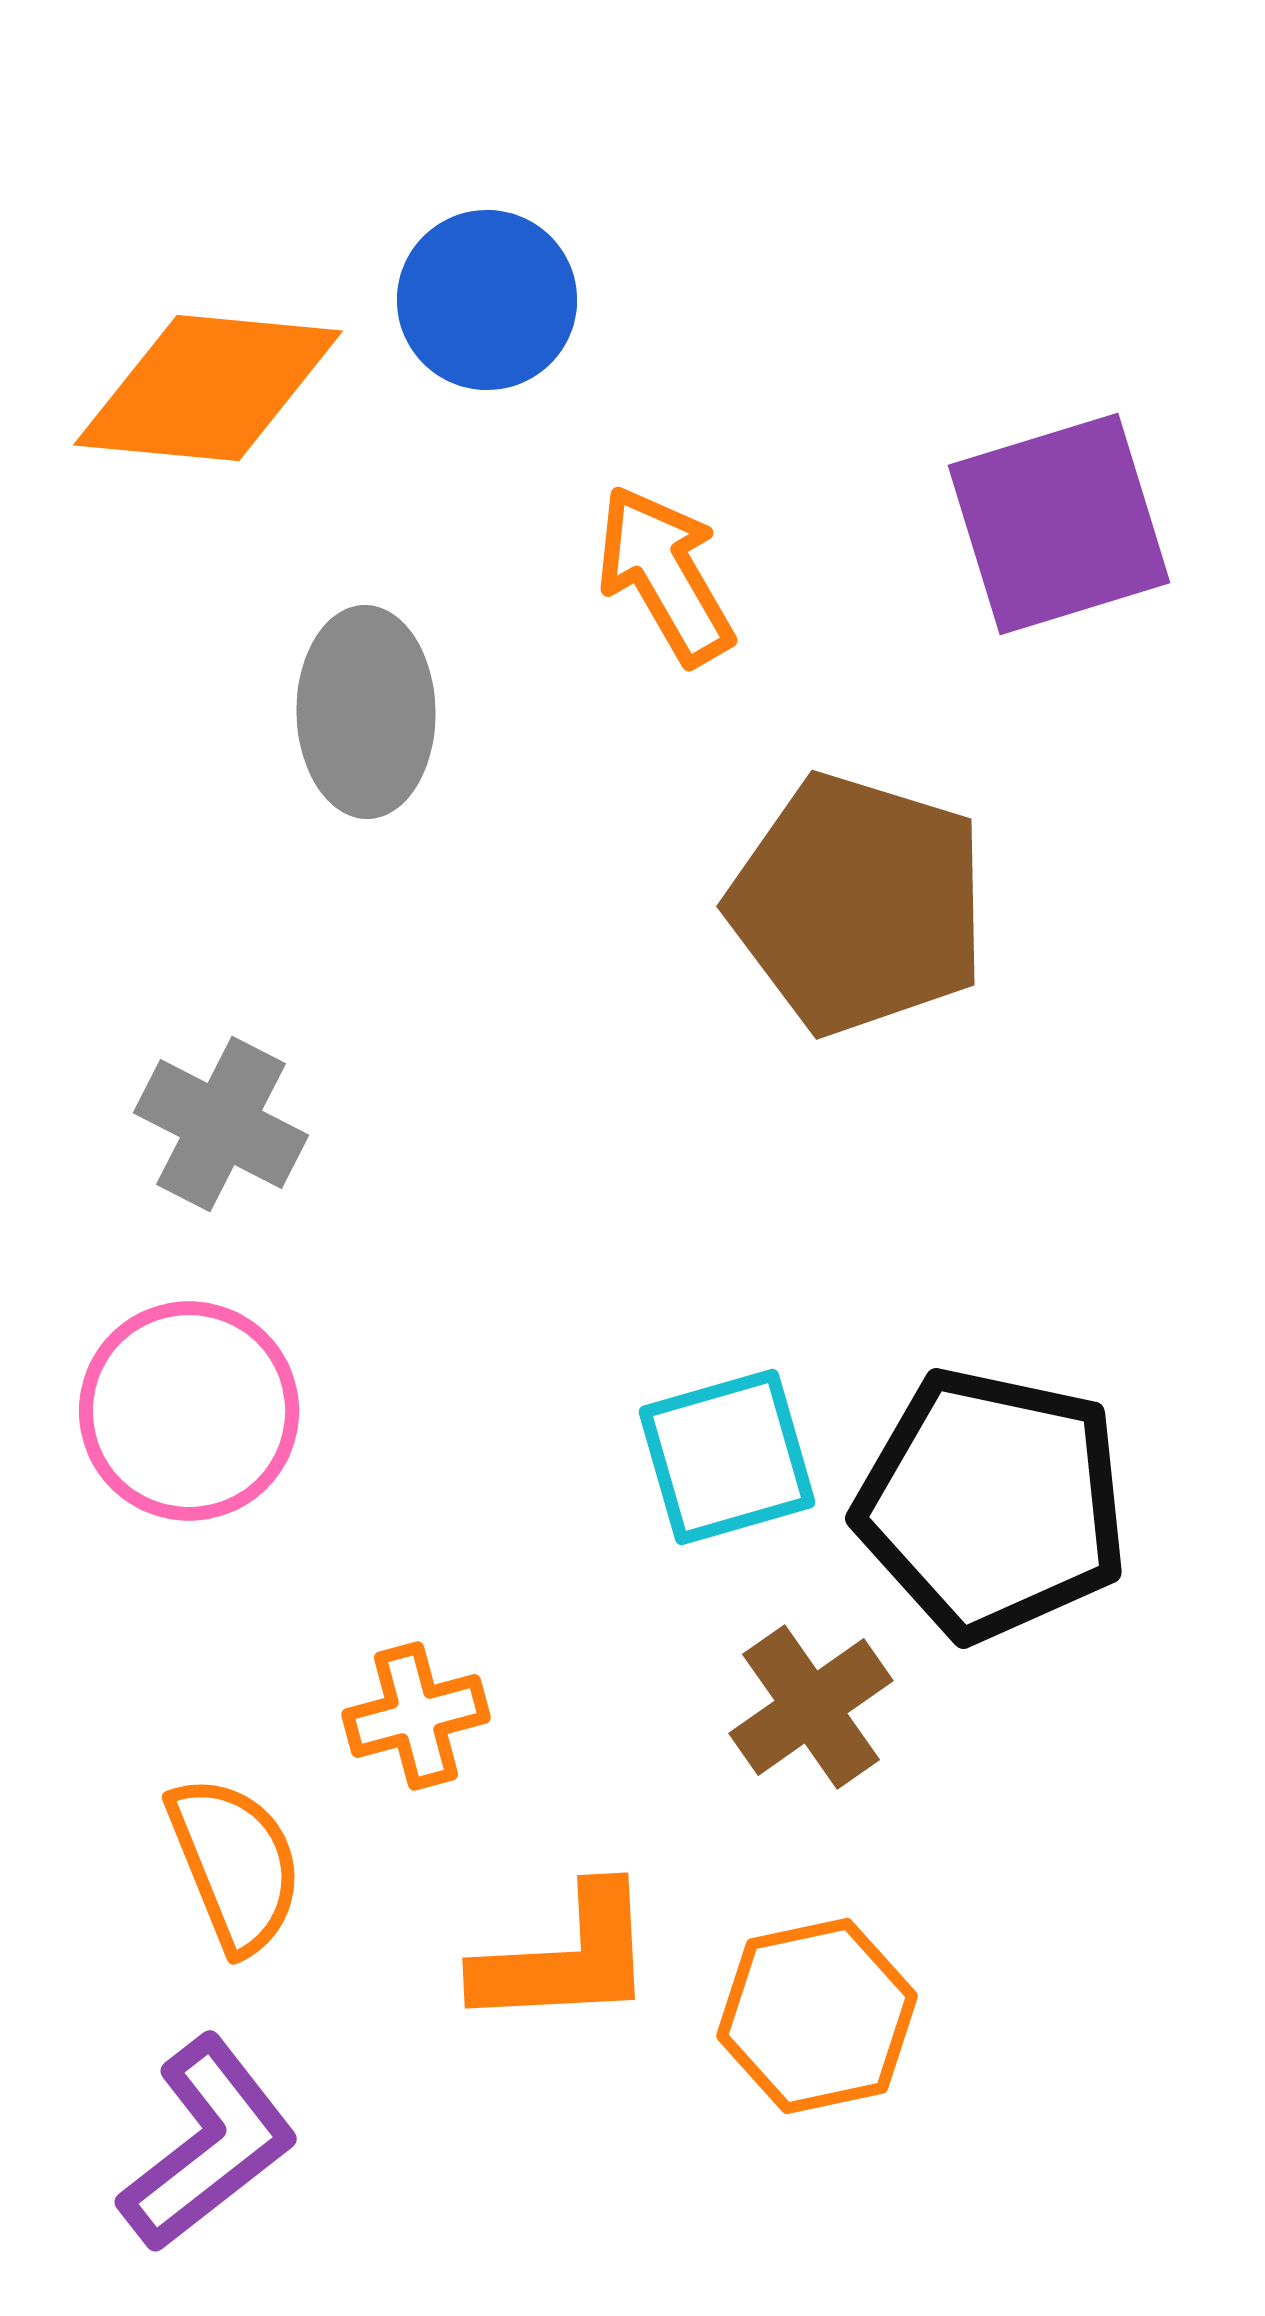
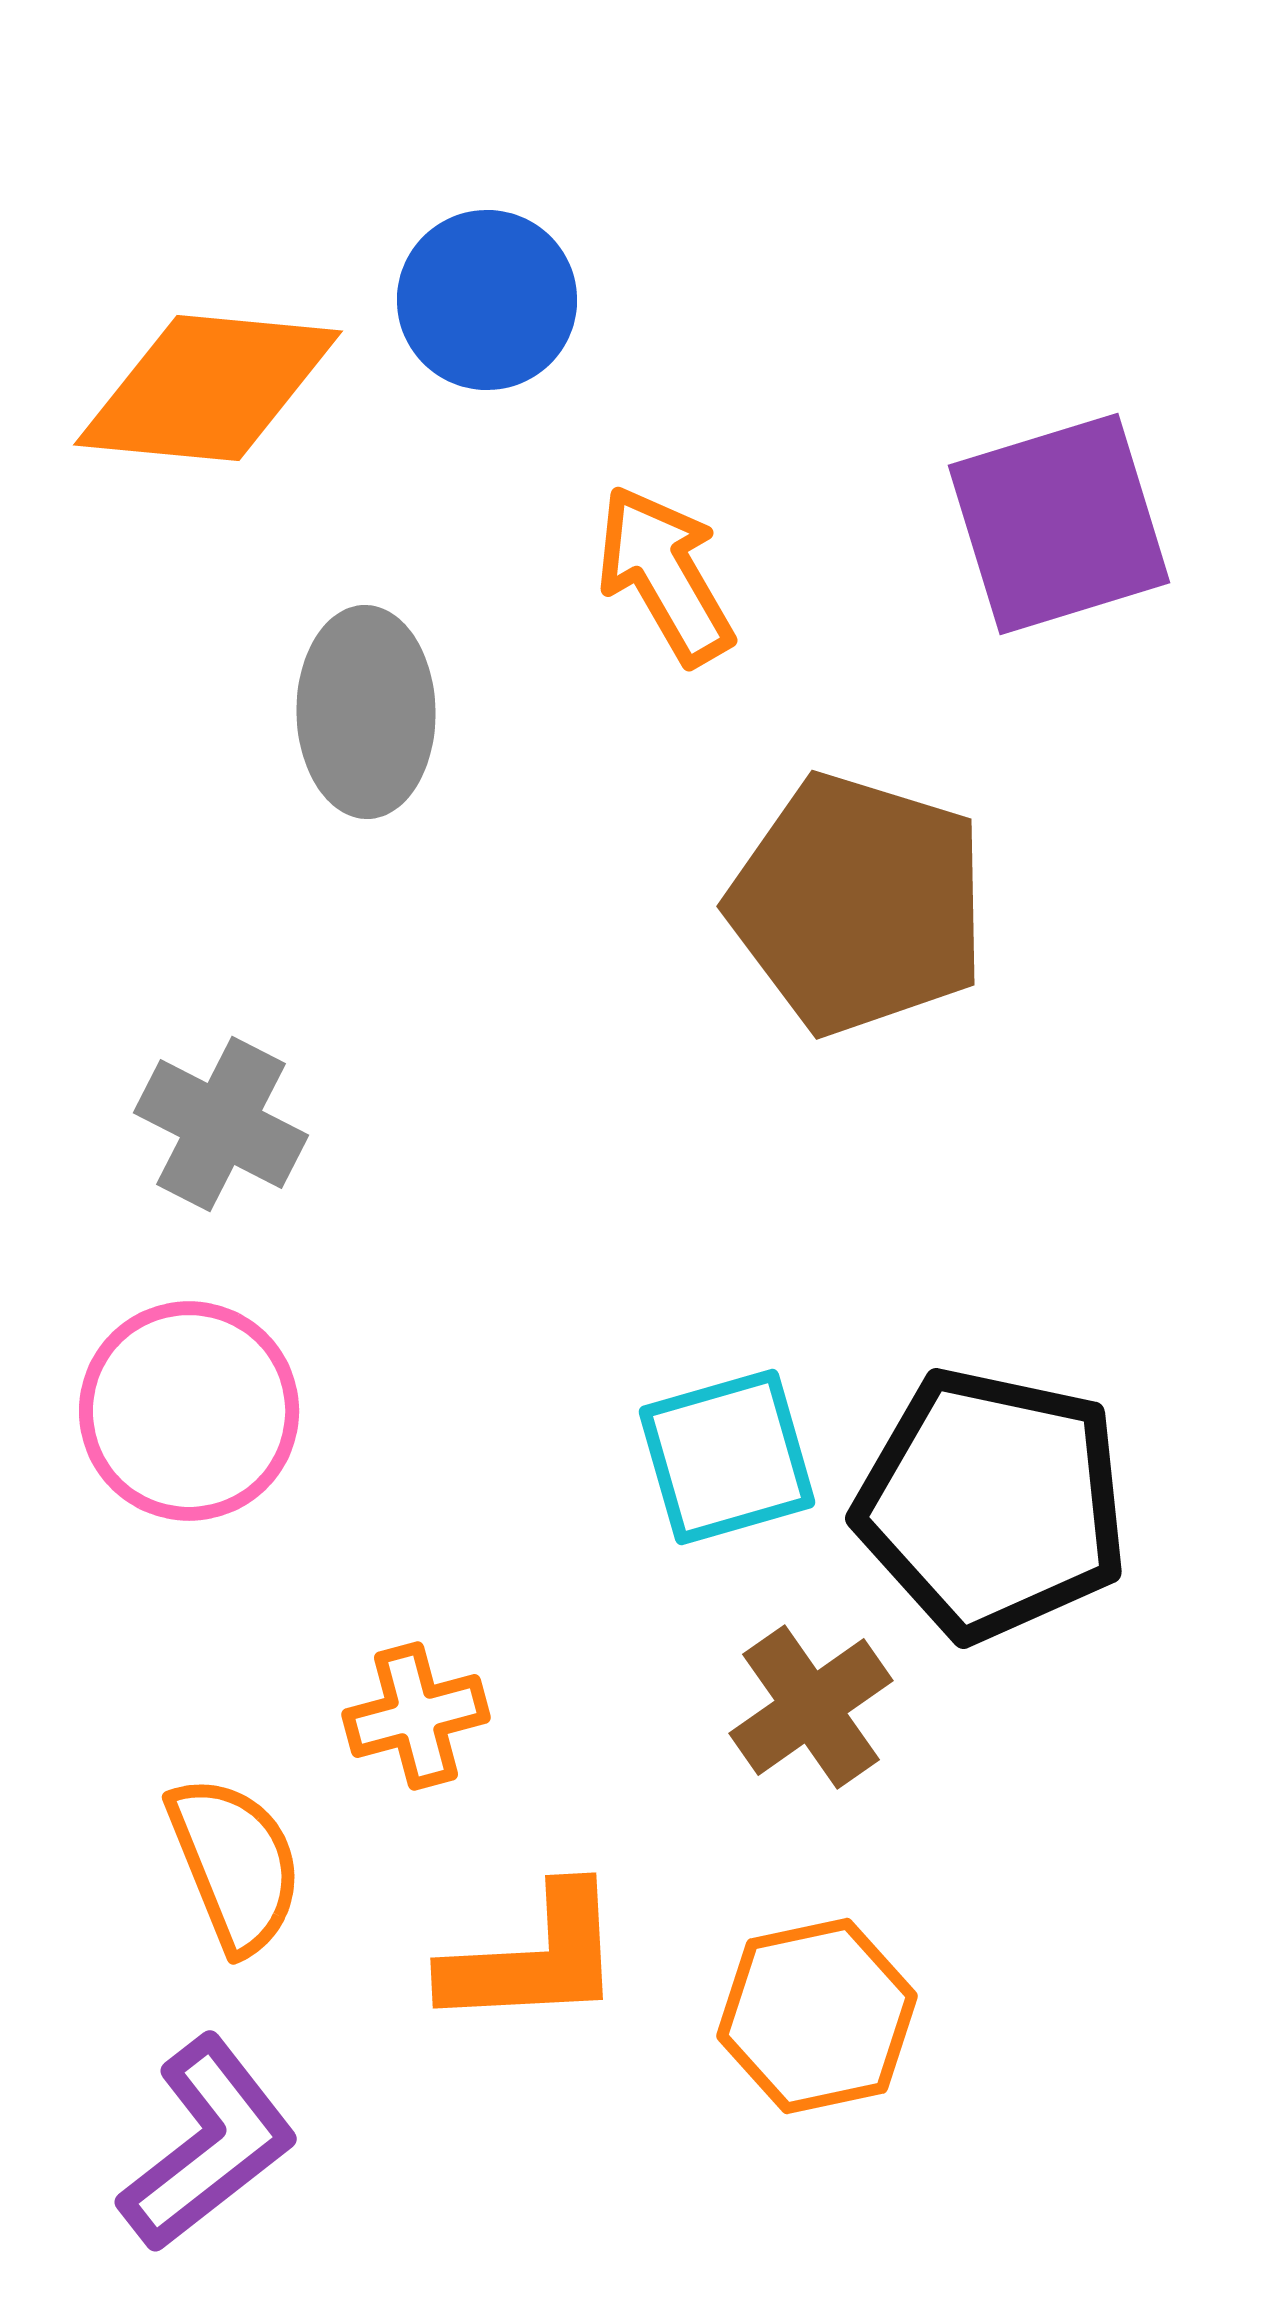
orange L-shape: moved 32 px left
